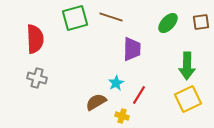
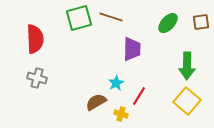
green square: moved 4 px right
red line: moved 1 px down
yellow square: moved 1 px left, 2 px down; rotated 24 degrees counterclockwise
yellow cross: moved 1 px left, 2 px up
